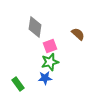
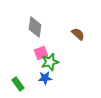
pink square: moved 9 px left, 7 px down
